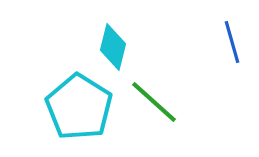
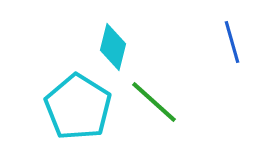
cyan pentagon: moved 1 px left
